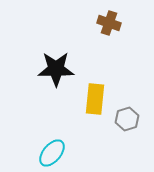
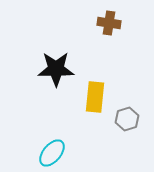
brown cross: rotated 10 degrees counterclockwise
yellow rectangle: moved 2 px up
